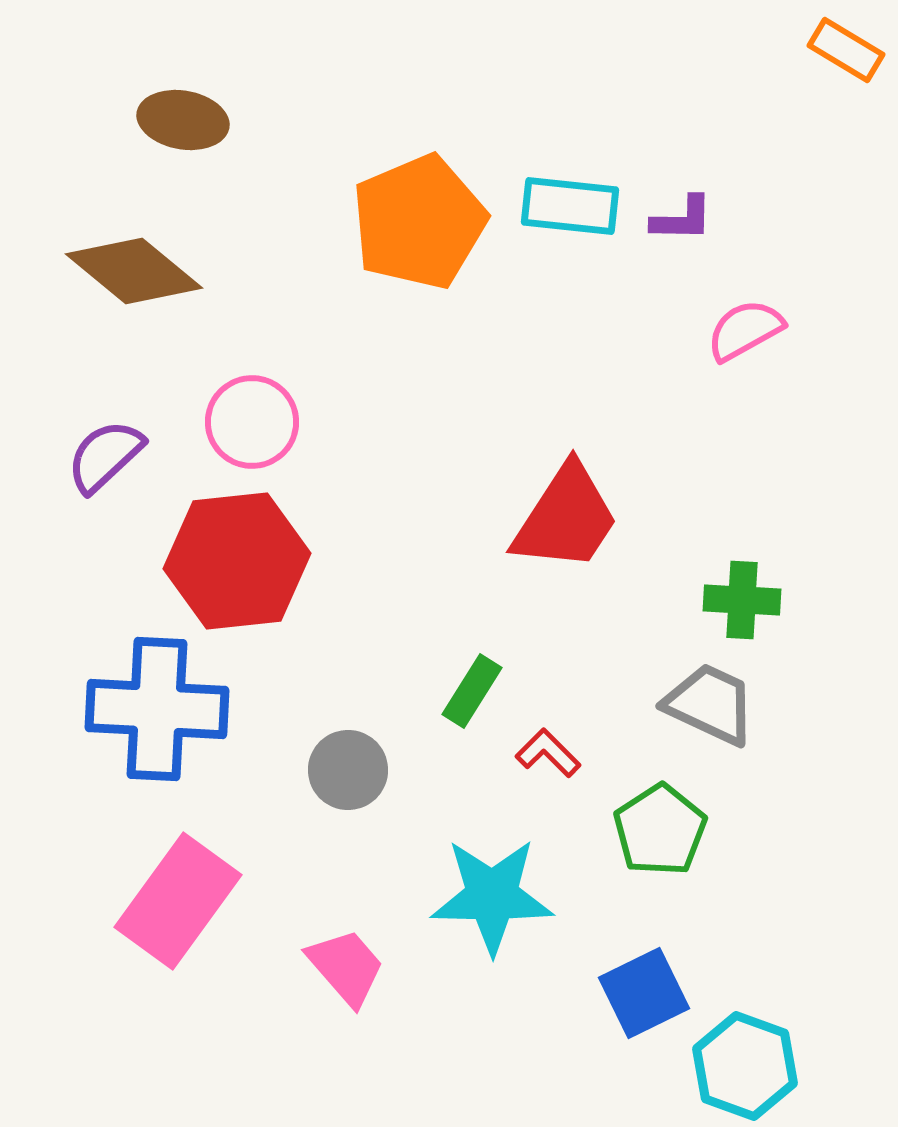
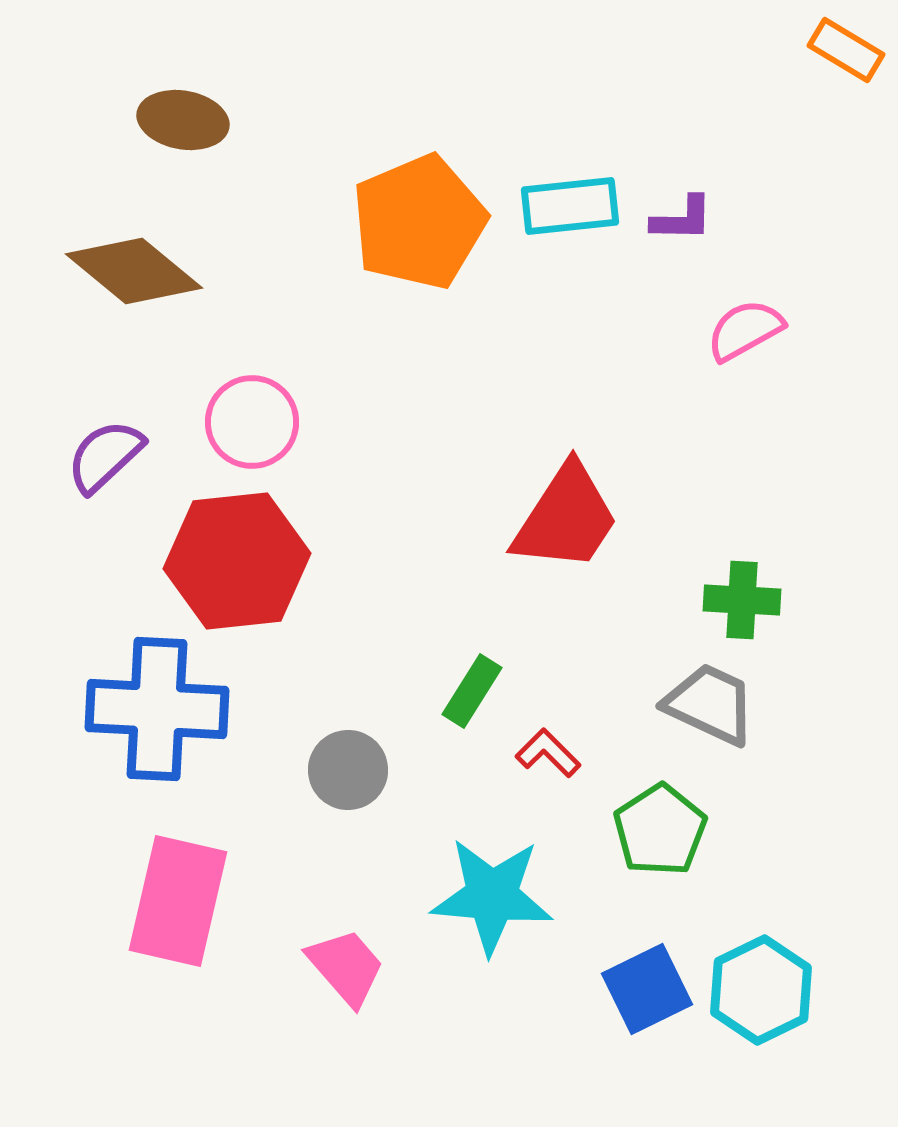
cyan rectangle: rotated 12 degrees counterclockwise
cyan star: rotated 4 degrees clockwise
pink rectangle: rotated 23 degrees counterclockwise
blue square: moved 3 px right, 4 px up
cyan hexagon: moved 16 px right, 76 px up; rotated 14 degrees clockwise
